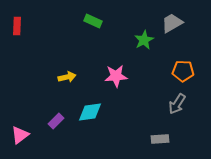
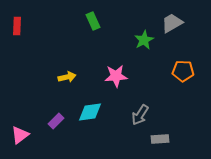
green rectangle: rotated 42 degrees clockwise
gray arrow: moved 37 px left, 11 px down
